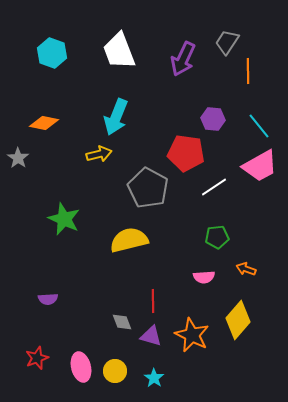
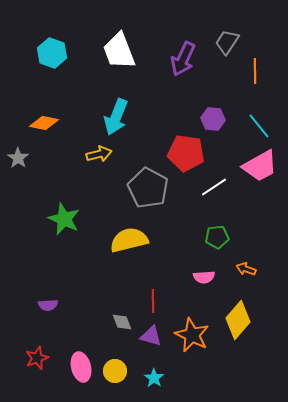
orange line: moved 7 px right
purple semicircle: moved 6 px down
